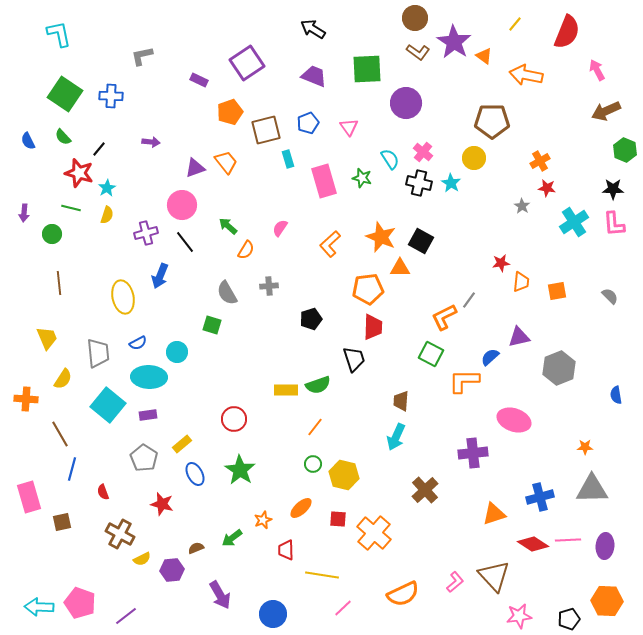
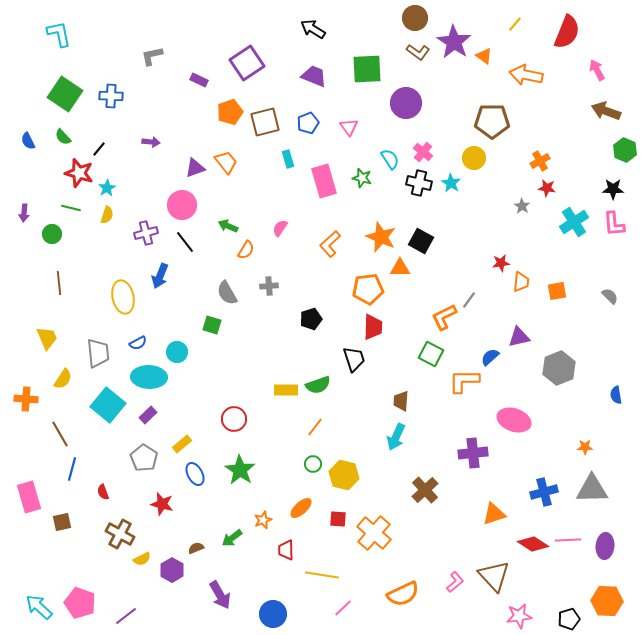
gray L-shape at (142, 56): moved 10 px right
brown arrow at (606, 111): rotated 44 degrees clockwise
brown square at (266, 130): moved 1 px left, 8 px up
green arrow at (228, 226): rotated 18 degrees counterclockwise
purple rectangle at (148, 415): rotated 36 degrees counterclockwise
blue cross at (540, 497): moved 4 px right, 5 px up
purple hexagon at (172, 570): rotated 25 degrees counterclockwise
cyan arrow at (39, 607): rotated 40 degrees clockwise
